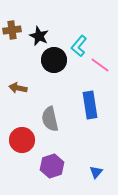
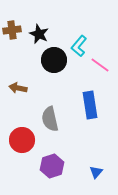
black star: moved 2 px up
